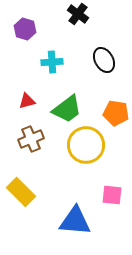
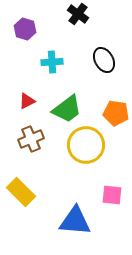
red triangle: rotated 12 degrees counterclockwise
